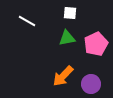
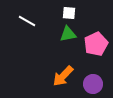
white square: moved 1 px left
green triangle: moved 1 px right, 4 px up
purple circle: moved 2 px right
